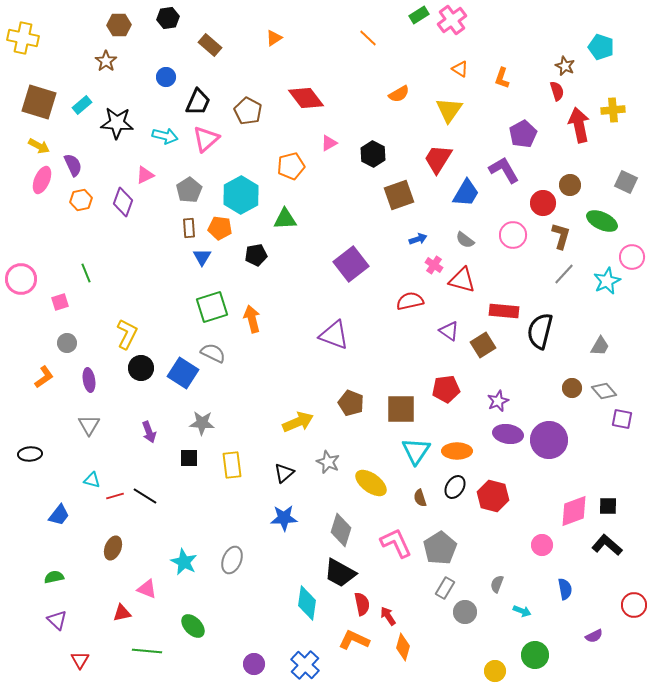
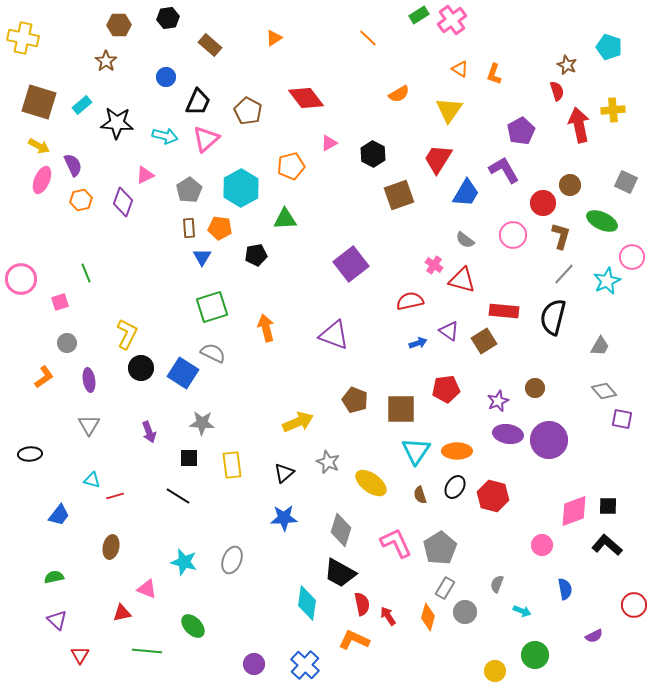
cyan pentagon at (601, 47): moved 8 px right
brown star at (565, 66): moved 2 px right, 1 px up
orange L-shape at (502, 78): moved 8 px left, 4 px up
purple pentagon at (523, 134): moved 2 px left, 3 px up
cyan hexagon at (241, 195): moved 7 px up
blue arrow at (418, 239): moved 104 px down
orange arrow at (252, 319): moved 14 px right, 9 px down
black semicircle at (540, 331): moved 13 px right, 14 px up
brown square at (483, 345): moved 1 px right, 4 px up
brown circle at (572, 388): moved 37 px left
brown pentagon at (351, 403): moved 4 px right, 3 px up
black line at (145, 496): moved 33 px right
brown semicircle at (420, 498): moved 3 px up
brown ellipse at (113, 548): moved 2 px left, 1 px up; rotated 10 degrees counterclockwise
cyan star at (184, 562): rotated 12 degrees counterclockwise
orange diamond at (403, 647): moved 25 px right, 30 px up
red triangle at (80, 660): moved 5 px up
